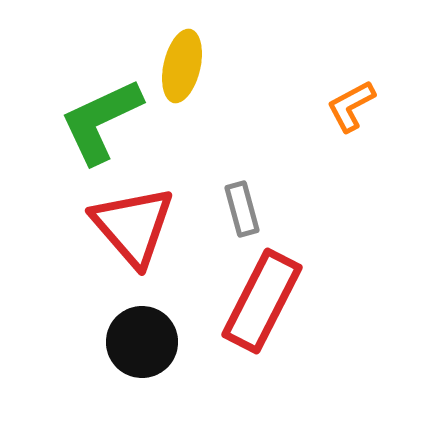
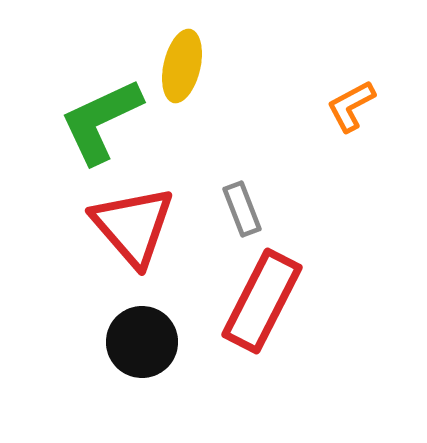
gray rectangle: rotated 6 degrees counterclockwise
